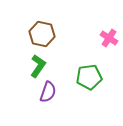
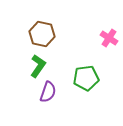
green pentagon: moved 3 px left, 1 px down
